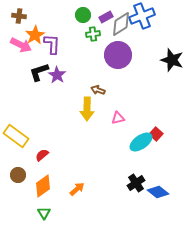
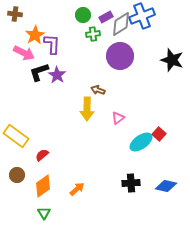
brown cross: moved 4 px left, 2 px up
pink arrow: moved 3 px right, 8 px down
purple circle: moved 2 px right, 1 px down
pink triangle: rotated 24 degrees counterclockwise
red square: moved 3 px right
brown circle: moved 1 px left
black cross: moved 5 px left; rotated 30 degrees clockwise
blue diamond: moved 8 px right, 6 px up; rotated 25 degrees counterclockwise
